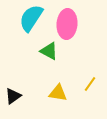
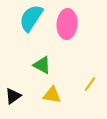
green triangle: moved 7 px left, 14 px down
yellow triangle: moved 6 px left, 2 px down
